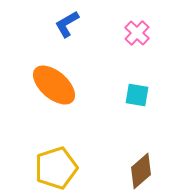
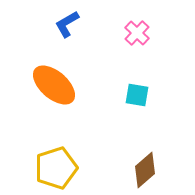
brown diamond: moved 4 px right, 1 px up
